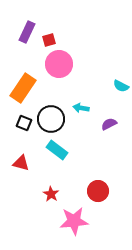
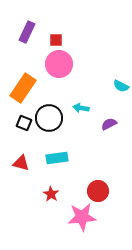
red square: moved 7 px right; rotated 16 degrees clockwise
black circle: moved 2 px left, 1 px up
cyan rectangle: moved 8 px down; rotated 45 degrees counterclockwise
pink star: moved 8 px right, 4 px up
